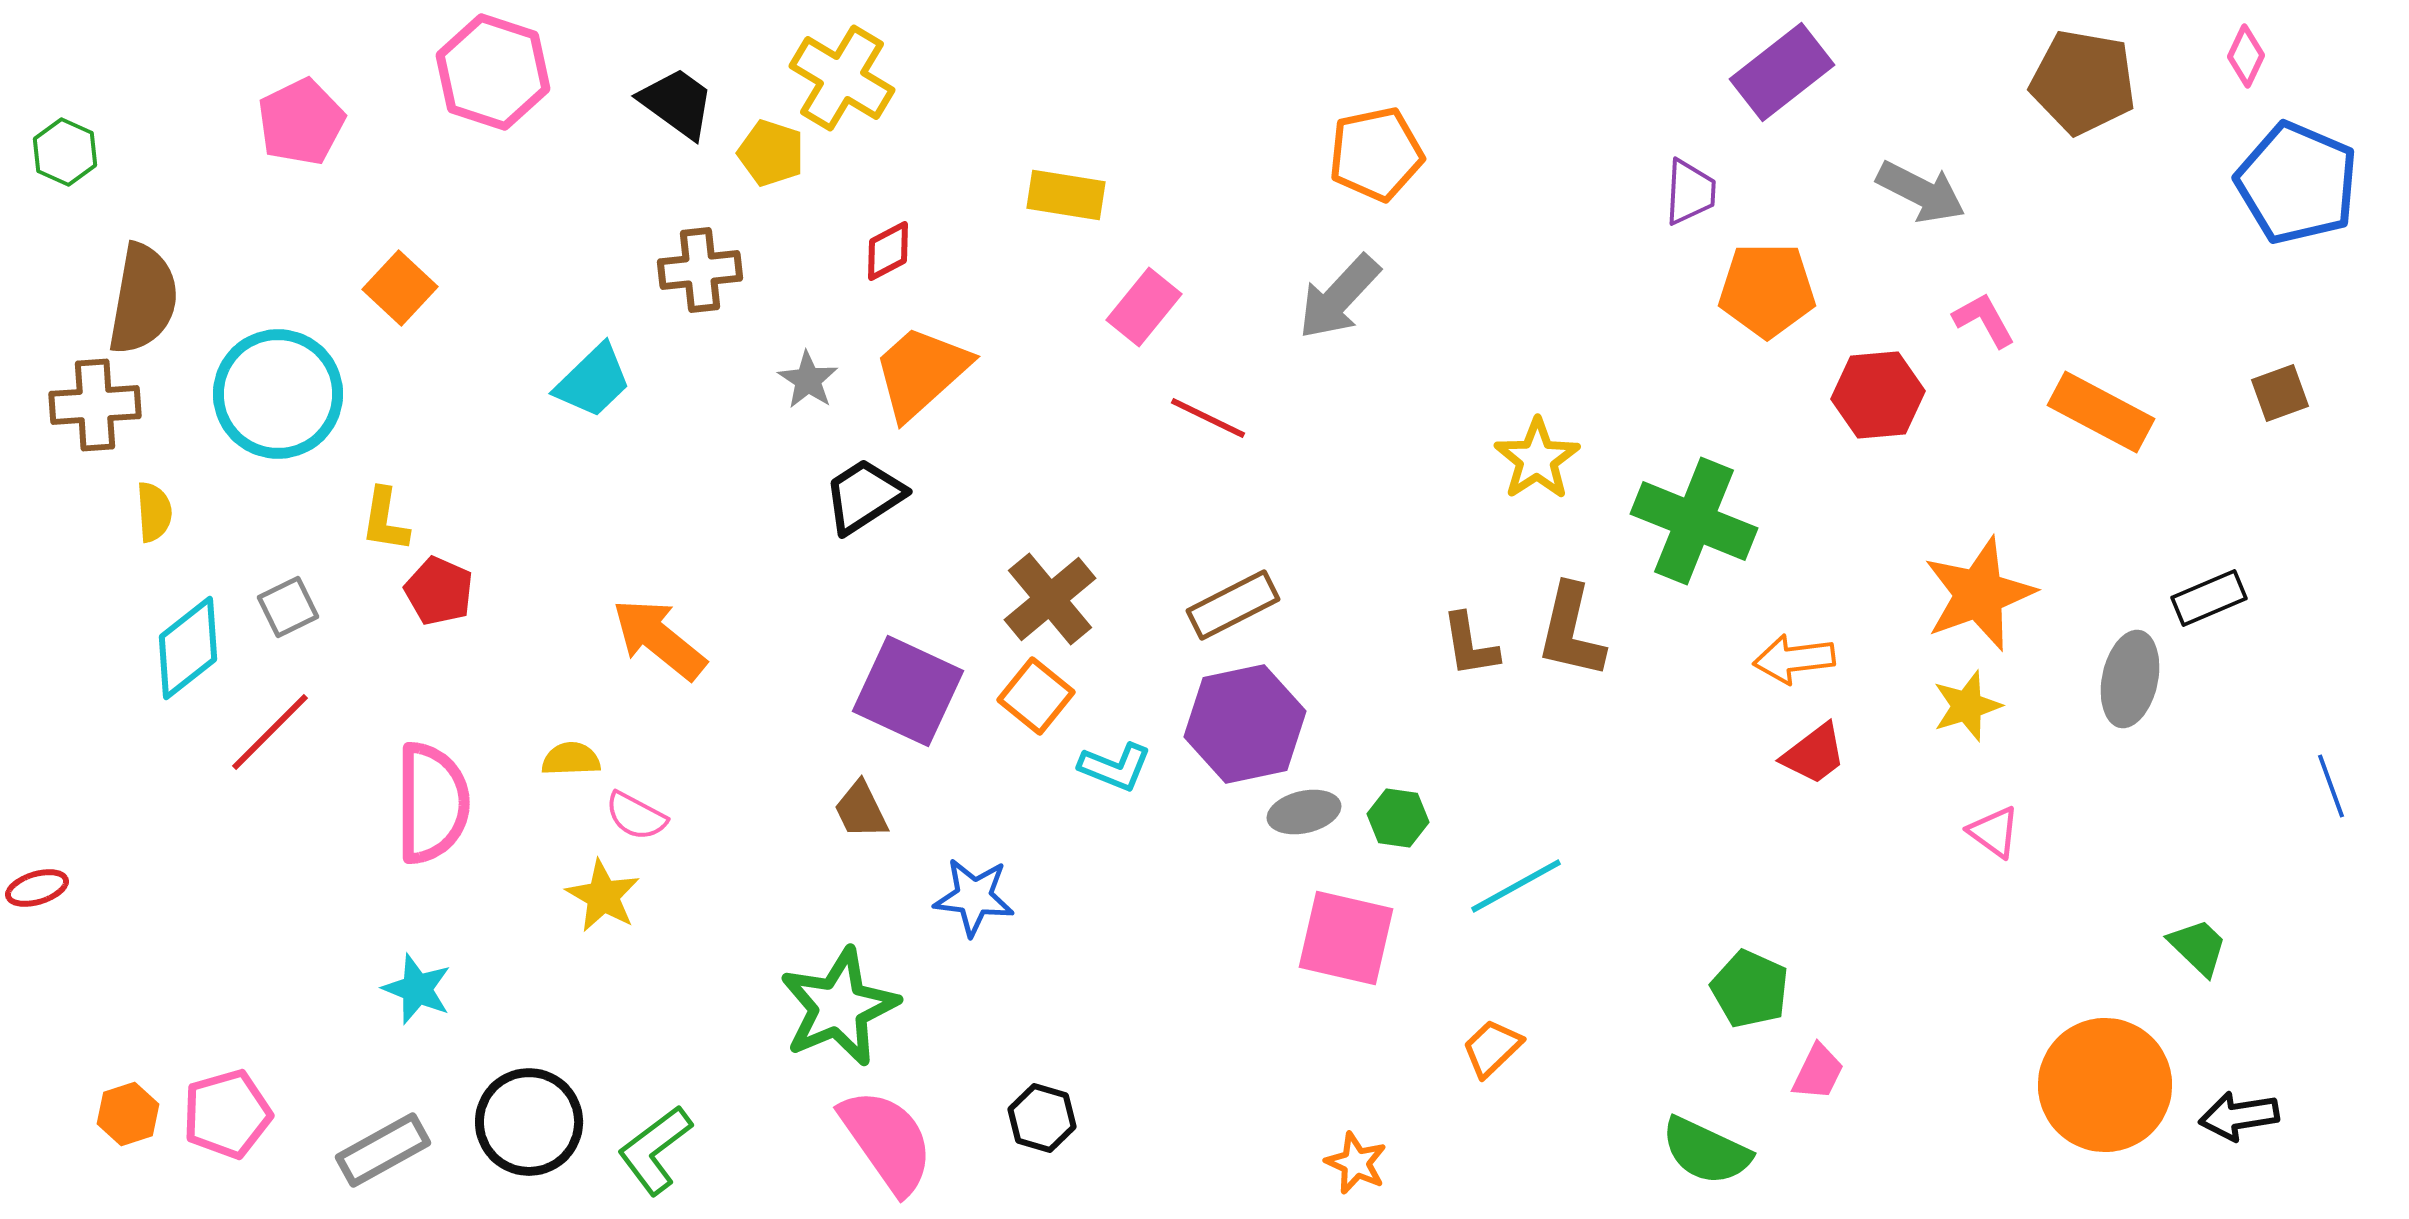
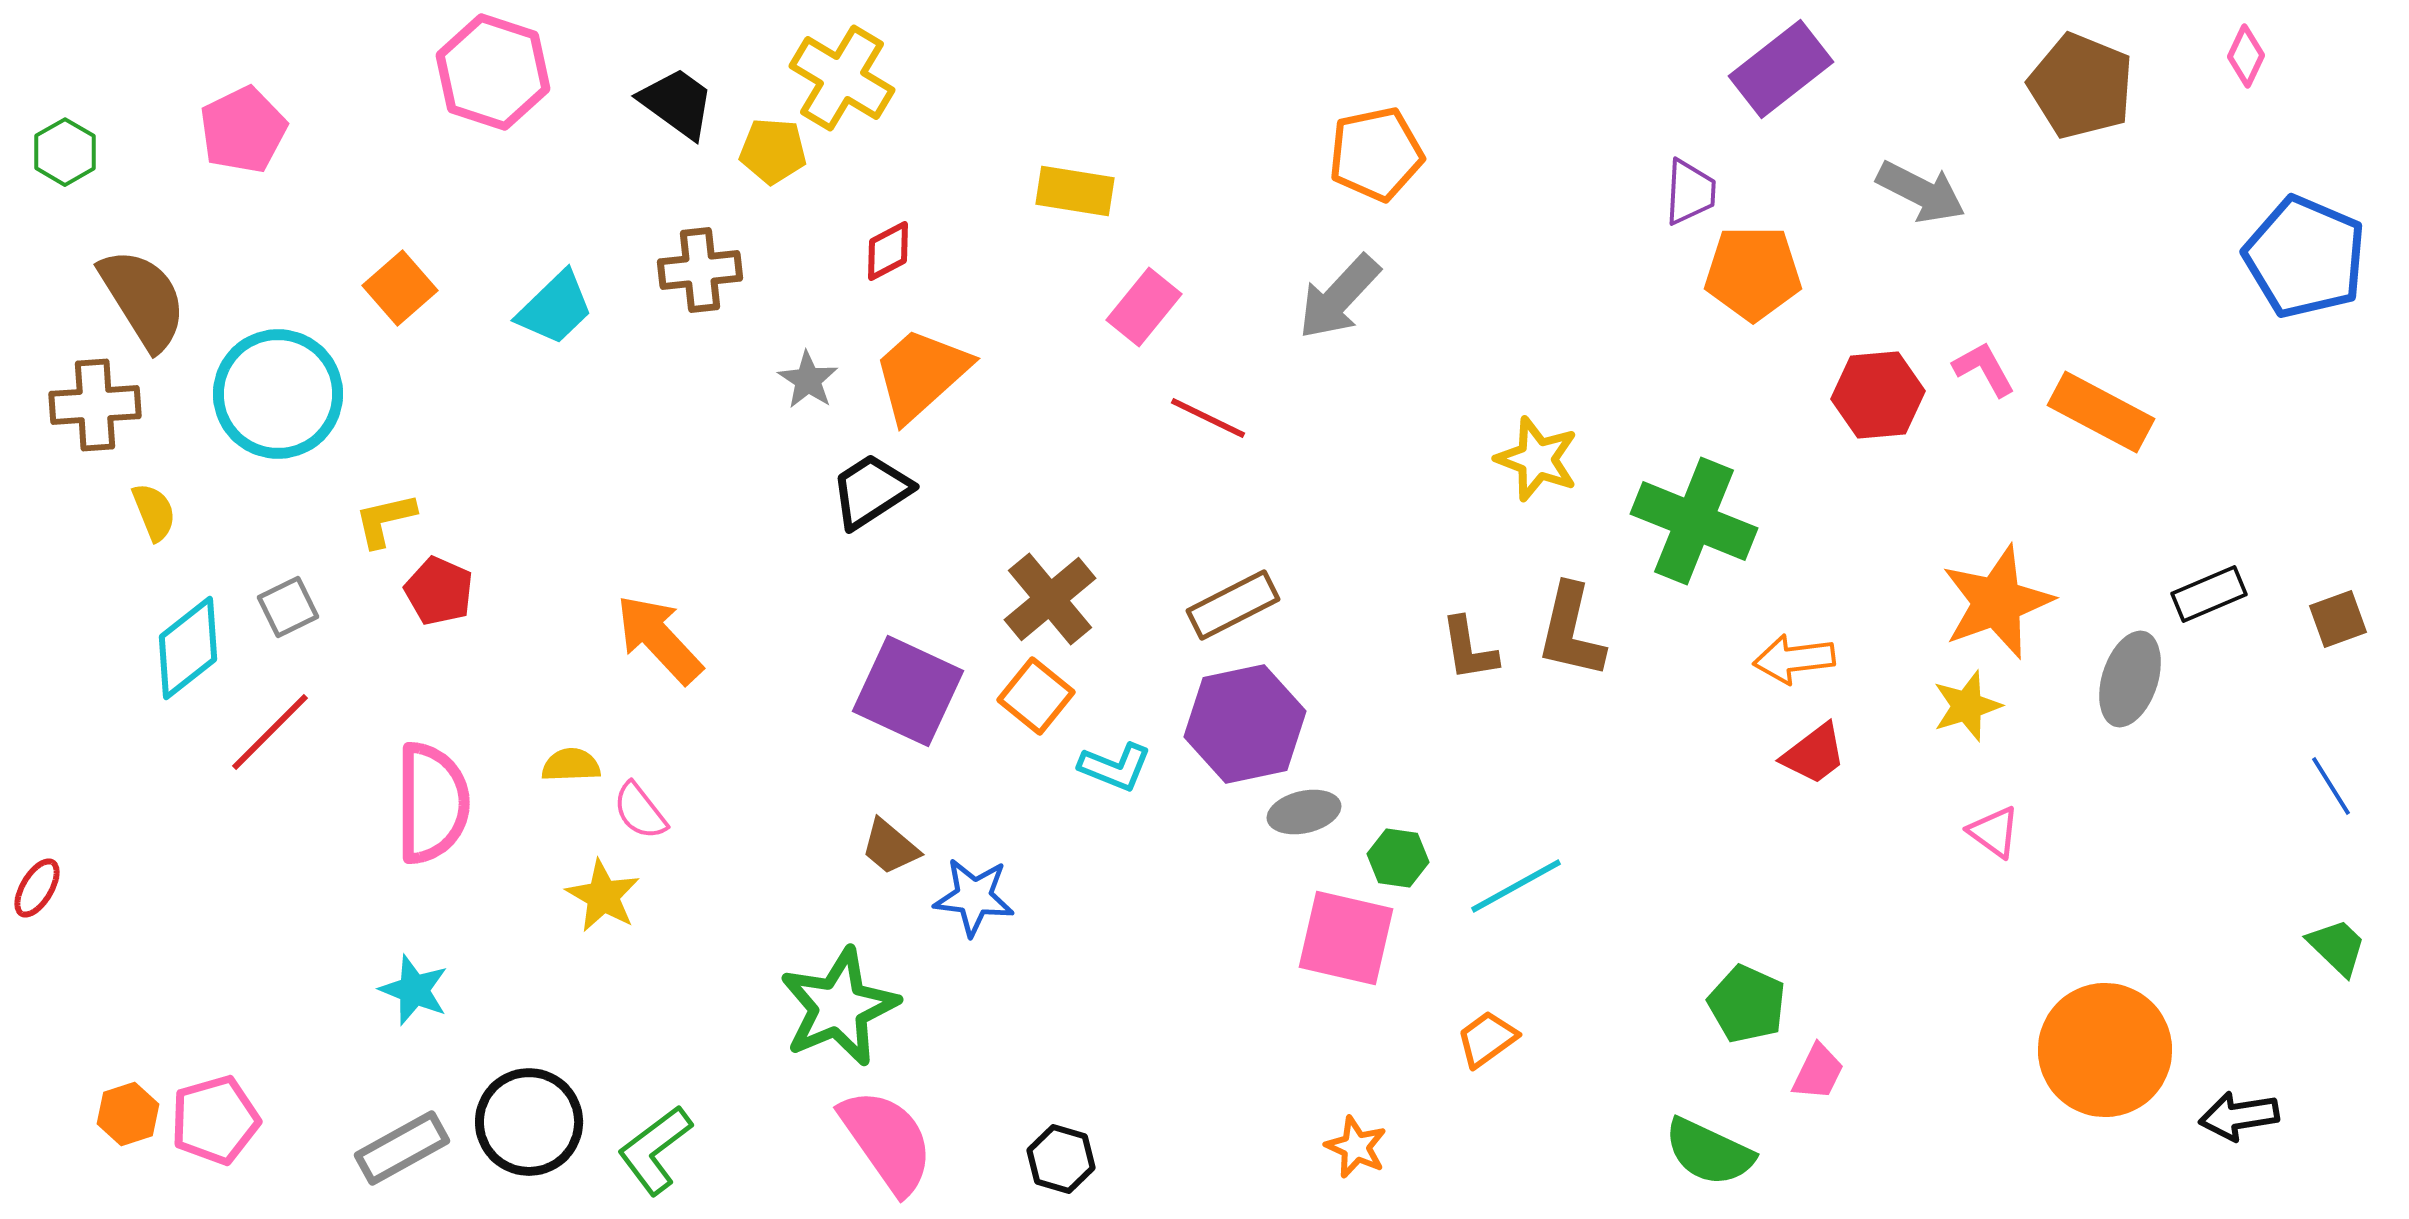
purple rectangle at (1782, 72): moved 1 px left, 3 px up
brown pentagon at (2083, 82): moved 2 px left, 4 px down; rotated 12 degrees clockwise
pink pentagon at (301, 122): moved 58 px left, 8 px down
green hexagon at (65, 152): rotated 6 degrees clockwise
yellow pentagon at (771, 153): moved 2 px right, 2 px up; rotated 14 degrees counterclockwise
blue pentagon at (2297, 183): moved 8 px right, 74 px down
yellow rectangle at (1066, 195): moved 9 px right, 4 px up
orange square at (400, 288): rotated 6 degrees clockwise
orange pentagon at (1767, 290): moved 14 px left, 17 px up
brown semicircle at (143, 299): rotated 42 degrees counterclockwise
pink L-shape at (1984, 320): moved 49 px down
orange trapezoid at (921, 372): moved 2 px down
cyan trapezoid at (593, 381): moved 38 px left, 73 px up
brown square at (2280, 393): moved 58 px right, 226 px down
yellow star at (1537, 459): rotated 18 degrees counterclockwise
black trapezoid at (864, 496): moved 7 px right, 5 px up
yellow semicircle at (154, 512): rotated 18 degrees counterclockwise
yellow L-shape at (385, 520): rotated 68 degrees clockwise
orange star at (1979, 594): moved 18 px right, 8 px down
black rectangle at (2209, 598): moved 4 px up
orange arrow at (659, 639): rotated 8 degrees clockwise
brown L-shape at (1470, 645): moved 1 px left, 4 px down
gray ellipse at (2130, 679): rotated 6 degrees clockwise
yellow semicircle at (571, 759): moved 6 px down
blue line at (2331, 786): rotated 12 degrees counterclockwise
brown trapezoid at (861, 810): moved 29 px right, 37 px down; rotated 24 degrees counterclockwise
pink semicircle at (636, 816): moved 4 px right, 5 px up; rotated 24 degrees clockwise
green hexagon at (1398, 818): moved 40 px down
red ellipse at (37, 888): rotated 42 degrees counterclockwise
green trapezoid at (2198, 947): moved 139 px right
cyan star at (417, 989): moved 3 px left, 1 px down
green pentagon at (1750, 989): moved 3 px left, 15 px down
orange trapezoid at (1492, 1048): moved 5 px left, 9 px up; rotated 8 degrees clockwise
orange circle at (2105, 1085): moved 35 px up
pink pentagon at (227, 1114): moved 12 px left, 6 px down
black hexagon at (1042, 1118): moved 19 px right, 41 px down
gray rectangle at (383, 1150): moved 19 px right, 2 px up
green semicircle at (1706, 1151): moved 3 px right, 1 px down
orange star at (1356, 1163): moved 16 px up
